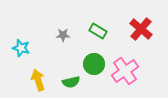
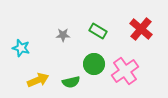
yellow arrow: rotated 85 degrees clockwise
